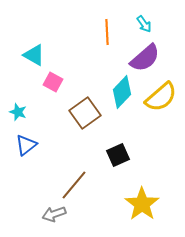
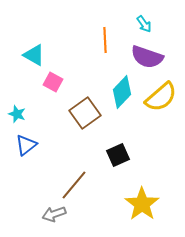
orange line: moved 2 px left, 8 px down
purple semicircle: moved 2 px right, 1 px up; rotated 60 degrees clockwise
cyan star: moved 1 px left, 2 px down
